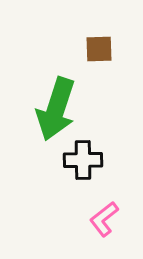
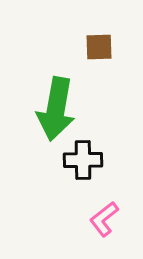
brown square: moved 2 px up
green arrow: rotated 8 degrees counterclockwise
